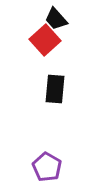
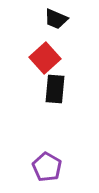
black trapezoid: rotated 25 degrees counterclockwise
red square: moved 18 px down
